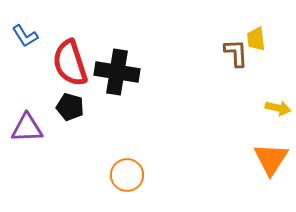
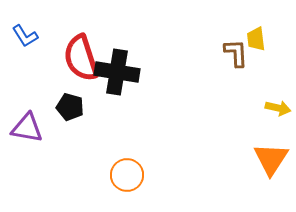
red semicircle: moved 11 px right, 5 px up
purple triangle: rotated 12 degrees clockwise
